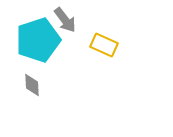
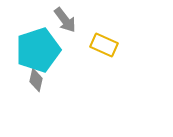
cyan pentagon: moved 10 px down
gray diamond: moved 4 px right, 5 px up; rotated 15 degrees clockwise
